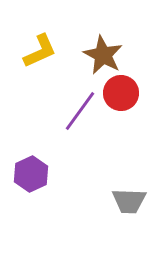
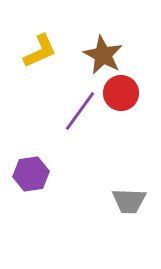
purple hexagon: rotated 16 degrees clockwise
